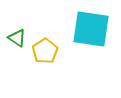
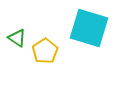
cyan square: moved 2 px left, 1 px up; rotated 9 degrees clockwise
